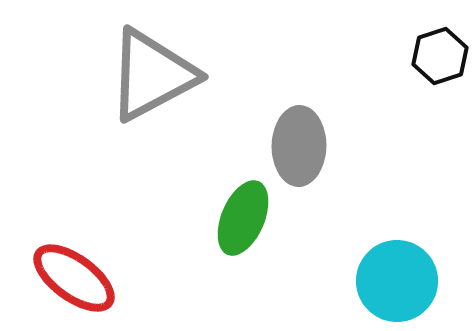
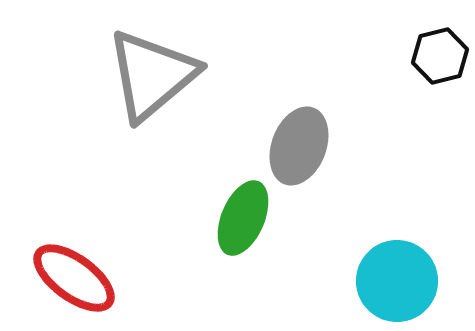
black hexagon: rotated 4 degrees clockwise
gray triangle: rotated 12 degrees counterclockwise
gray ellipse: rotated 20 degrees clockwise
